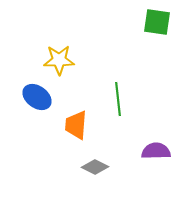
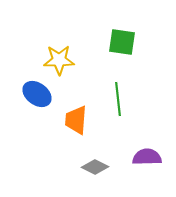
green square: moved 35 px left, 20 px down
blue ellipse: moved 3 px up
orange trapezoid: moved 5 px up
purple semicircle: moved 9 px left, 6 px down
